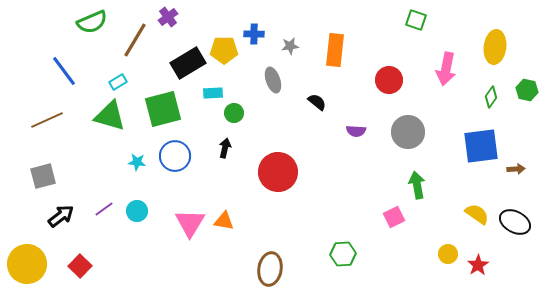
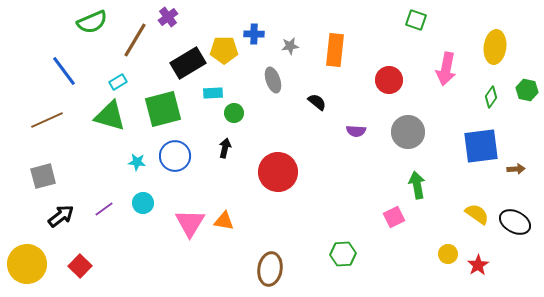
cyan circle at (137, 211): moved 6 px right, 8 px up
